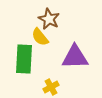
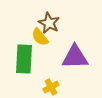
brown star: moved 4 px down
